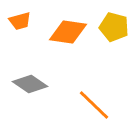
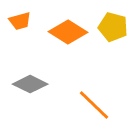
yellow pentagon: moved 1 px left
orange diamond: rotated 24 degrees clockwise
gray diamond: rotated 8 degrees counterclockwise
